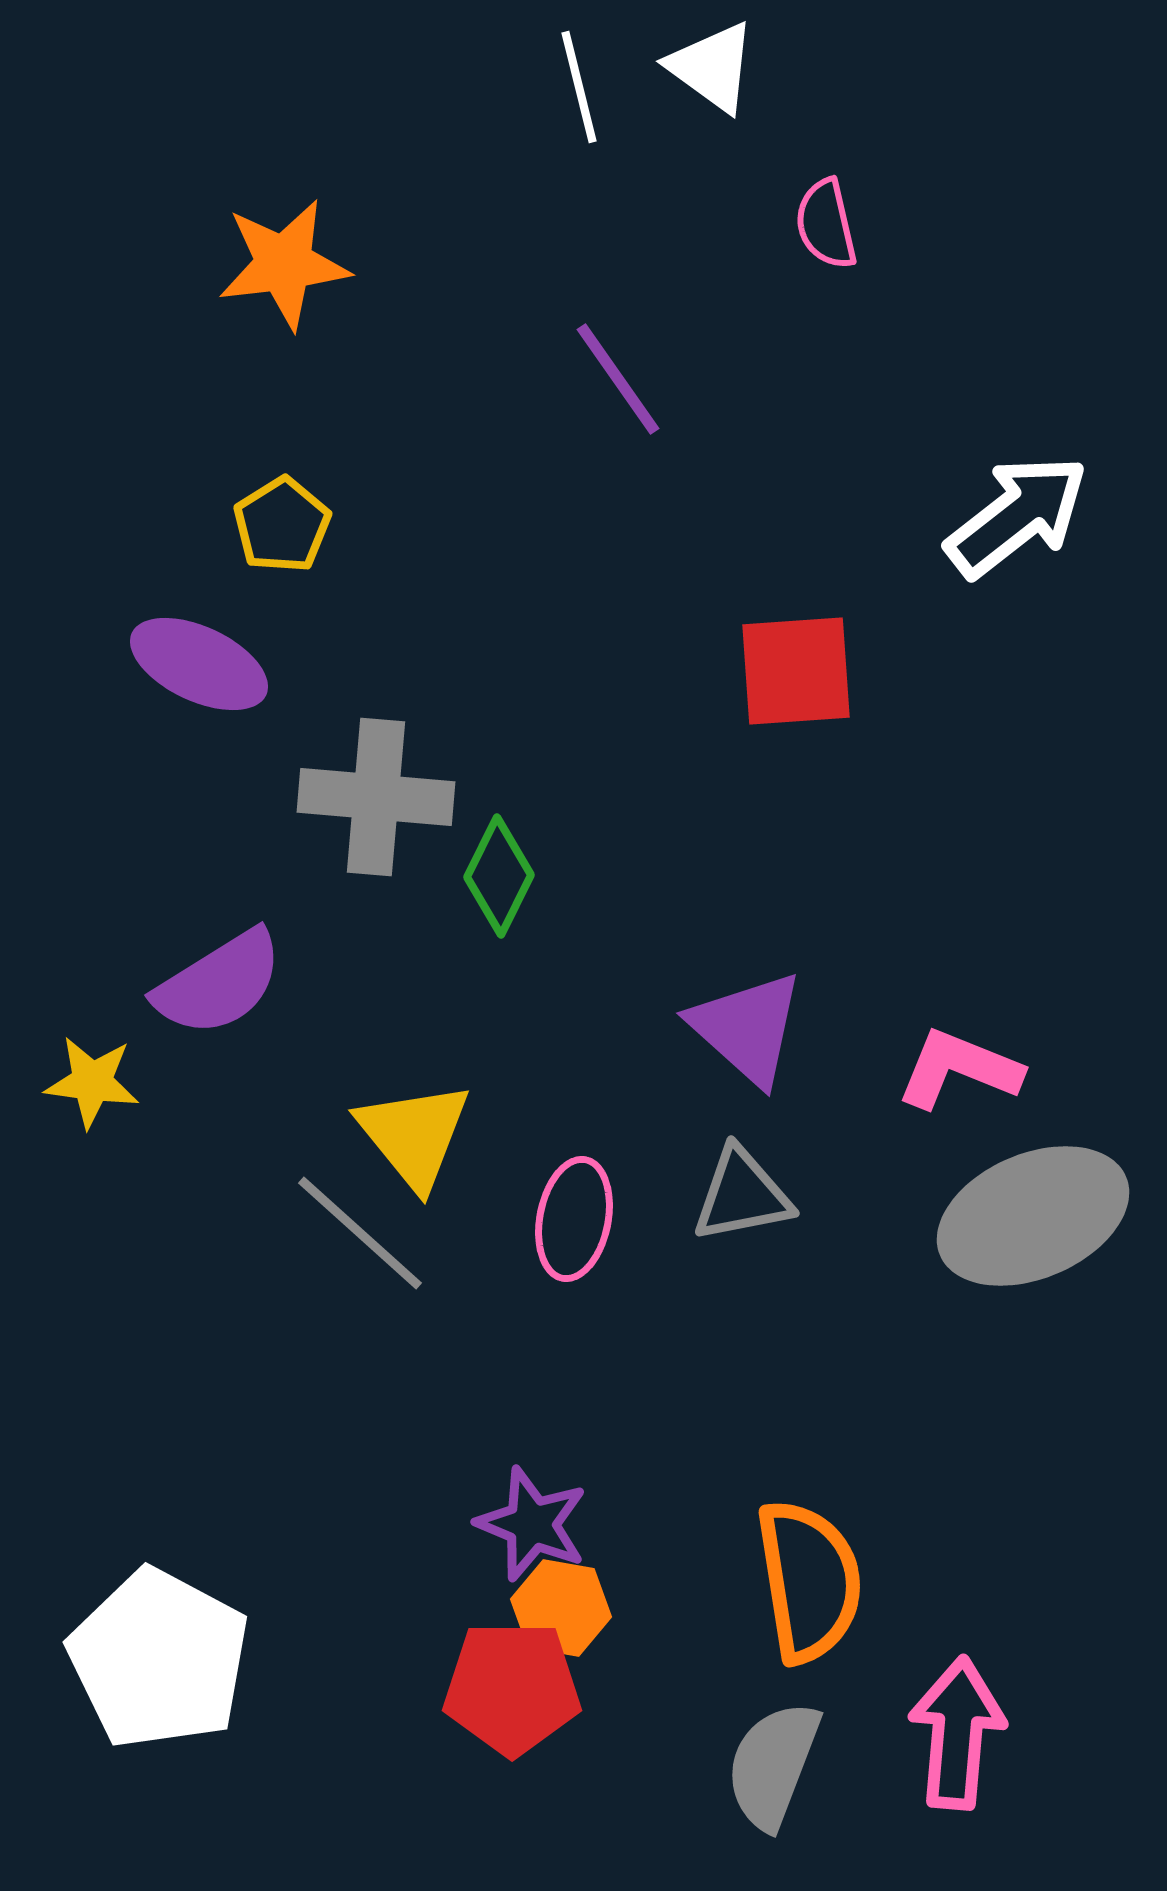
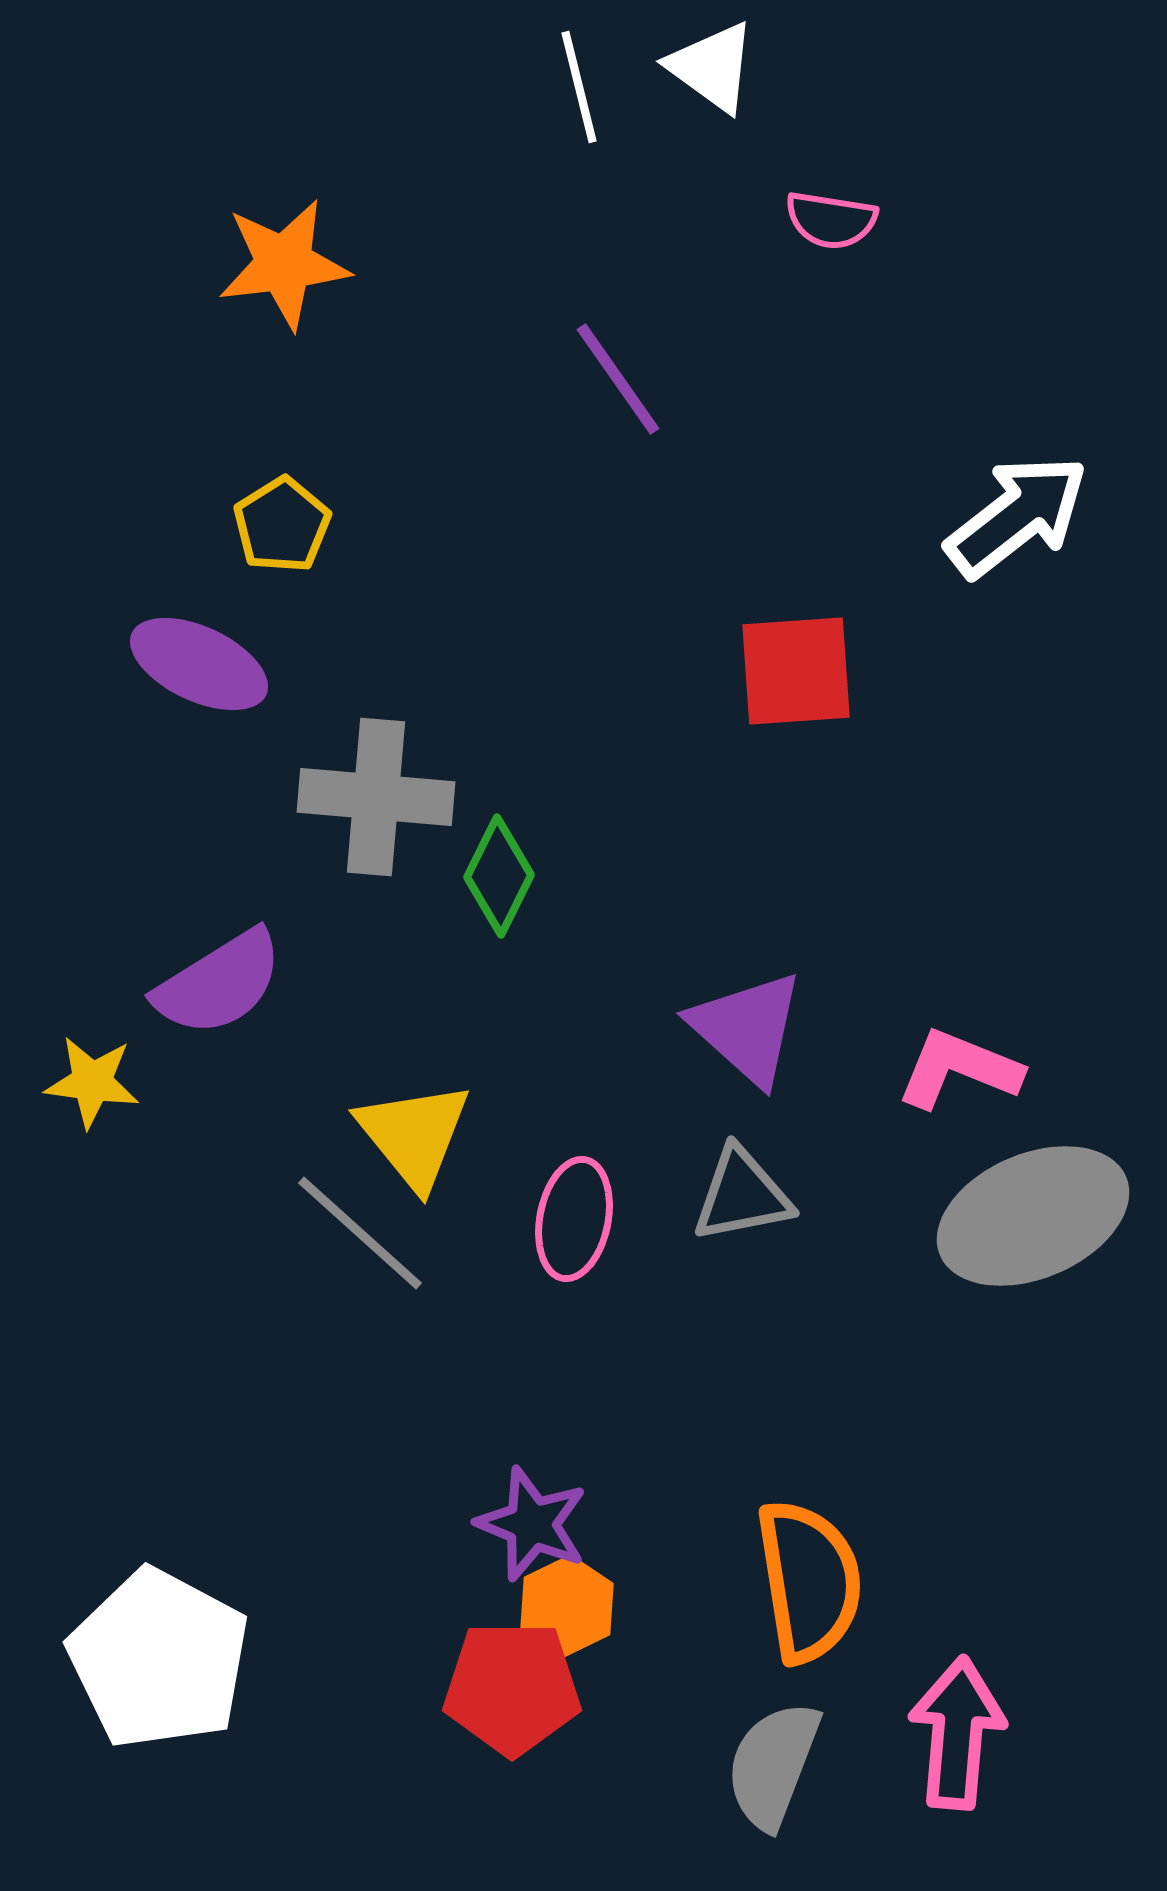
pink semicircle: moved 5 px right, 4 px up; rotated 68 degrees counterclockwise
orange hexagon: moved 6 px right, 2 px up; rotated 24 degrees clockwise
